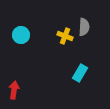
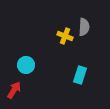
cyan circle: moved 5 px right, 30 px down
cyan rectangle: moved 2 px down; rotated 12 degrees counterclockwise
red arrow: rotated 24 degrees clockwise
